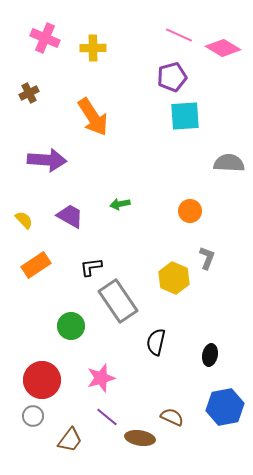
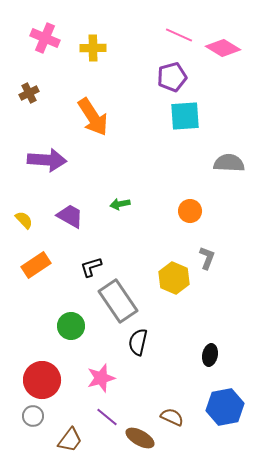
black L-shape: rotated 10 degrees counterclockwise
black semicircle: moved 18 px left
brown ellipse: rotated 20 degrees clockwise
